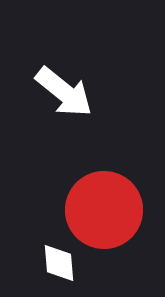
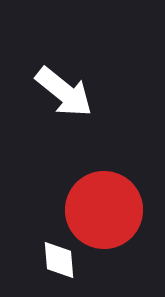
white diamond: moved 3 px up
